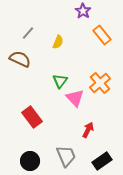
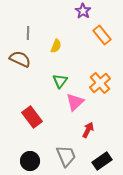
gray line: rotated 40 degrees counterclockwise
yellow semicircle: moved 2 px left, 4 px down
pink triangle: moved 4 px down; rotated 30 degrees clockwise
